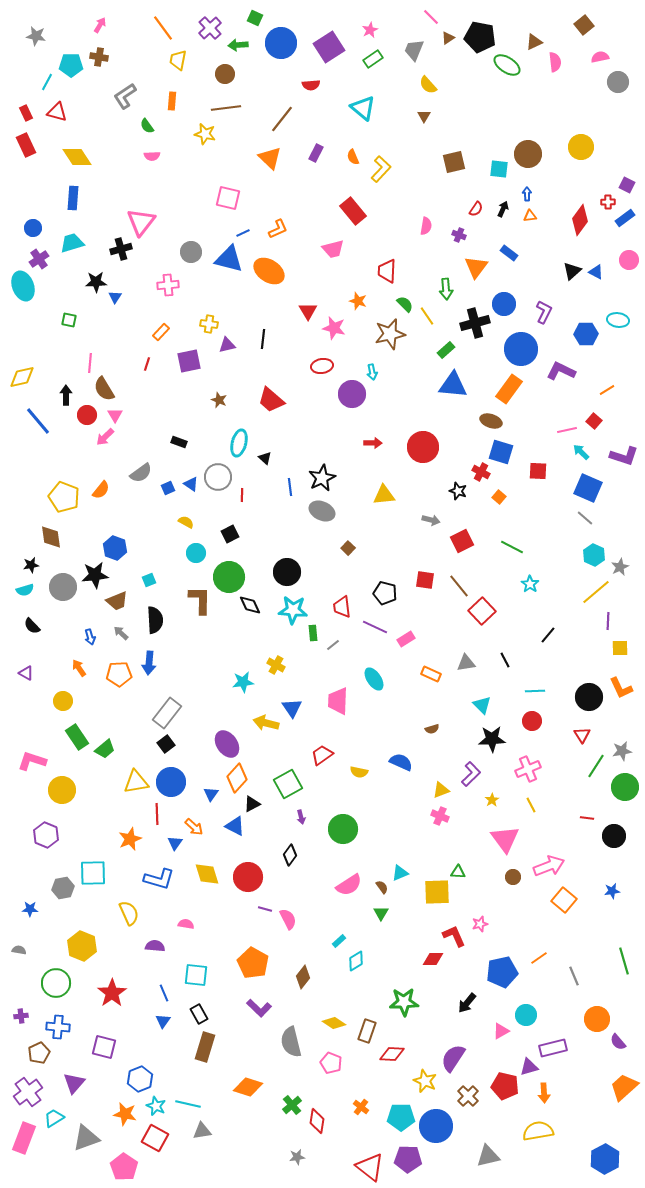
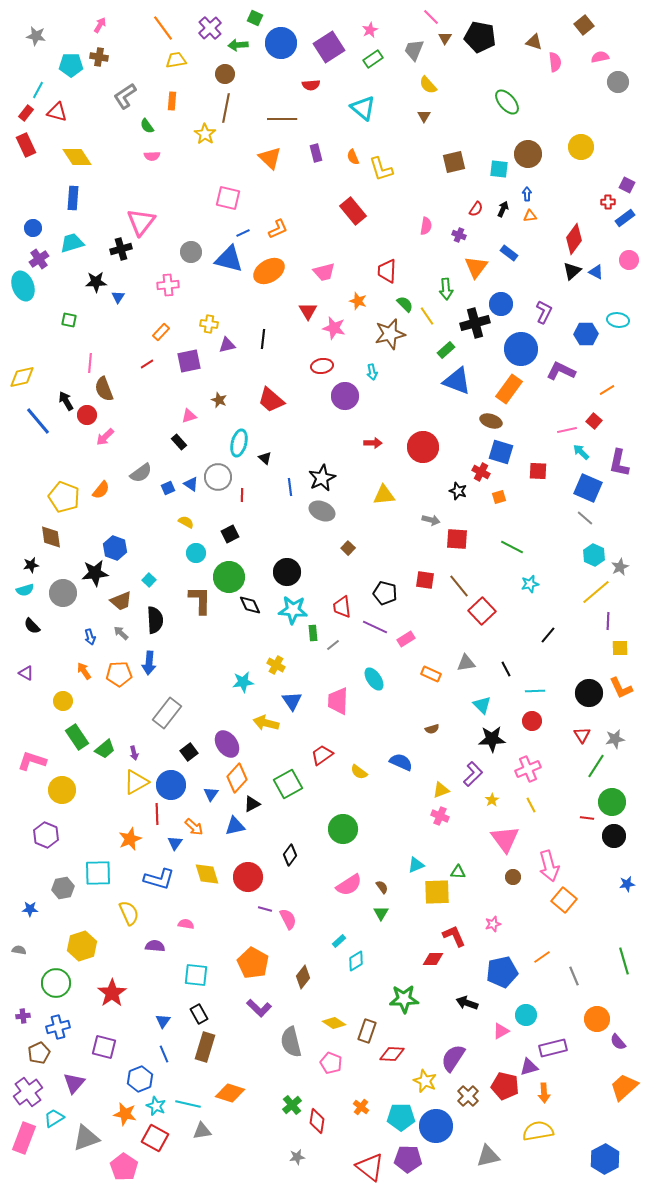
brown triangle at (448, 38): moved 3 px left; rotated 24 degrees counterclockwise
brown triangle at (534, 42): rotated 42 degrees clockwise
yellow trapezoid at (178, 60): moved 2 px left; rotated 70 degrees clockwise
green ellipse at (507, 65): moved 37 px down; rotated 16 degrees clockwise
cyan line at (47, 82): moved 9 px left, 8 px down
brown line at (226, 108): rotated 72 degrees counterclockwise
red rectangle at (26, 113): rotated 63 degrees clockwise
brown line at (282, 119): rotated 52 degrees clockwise
yellow star at (205, 134): rotated 20 degrees clockwise
purple rectangle at (316, 153): rotated 42 degrees counterclockwise
yellow L-shape at (381, 169): rotated 120 degrees clockwise
red diamond at (580, 220): moved 6 px left, 19 px down
pink trapezoid at (333, 249): moved 9 px left, 23 px down
orange ellipse at (269, 271): rotated 64 degrees counterclockwise
blue triangle at (115, 297): moved 3 px right
blue circle at (504, 304): moved 3 px left
red line at (147, 364): rotated 40 degrees clockwise
blue triangle at (453, 385): moved 4 px right, 4 px up; rotated 16 degrees clockwise
brown semicircle at (104, 389): rotated 10 degrees clockwise
purple circle at (352, 394): moved 7 px left, 2 px down
black arrow at (66, 395): moved 6 px down; rotated 30 degrees counterclockwise
pink triangle at (115, 415): moved 74 px right, 1 px down; rotated 42 degrees clockwise
black rectangle at (179, 442): rotated 28 degrees clockwise
purple L-shape at (624, 456): moved 5 px left, 7 px down; rotated 84 degrees clockwise
orange square at (499, 497): rotated 32 degrees clockwise
red square at (462, 541): moved 5 px left, 2 px up; rotated 30 degrees clockwise
black star at (95, 575): moved 2 px up
cyan square at (149, 580): rotated 24 degrees counterclockwise
cyan star at (530, 584): rotated 24 degrees clockwise
gray circle at (63, 587): moved 6 px down
brown trapezoid at (117, 601): moved 4 px right
black line at (505, 660): moved 1 px right, 9 px down
orange arrow at (79, 668): moved 5 px right, 3 px down
black circle at (589, 697): moved 4 px up
blue triangle at (292, 708): moved 7 px up
black square at (166, 744): moved 23 px right, 8 px down
gray star at (622, 751): moved 7 px left, 12 px up
yellow semicircle at (359, 772): rotated 24 degrees clockwise
purple L-shape at (471, 774): moved 2 px right
yellow triangle at (136, 782): rotated 20 degrees counterclockwise
blue circle at (171, 782): moved 3 px down
green circle at (625, 787): moved 13 px left, 15 px down
purple arrow at (301, 817): moved 167 px left, 64 px up
blue triangle at (235, 826): rotated 40 degrees counterclockwise
pink arrow at (549, 866): rotated 96 degrees clockwise
cyan square at (93, 873): moved 5 px right
cyan triangle at (400, 873): moved 16 px right, 8 px up
blue star at (612, 891): moved 15 px right, 7 px up
pink star at (480, 924): moved 13 px right
yellow hexagon at (82, 946): rotated 20 degrees clockwise
orange line at (539, 958): moved 3 px right, 1 px up
blue line at (164, 993): moved 61 px down
green star at (404, 1002): moved 3 px up
black arrow at (467, 1003): rotated 70 degrees clockwise
purple cross at (21, 1016): moved 2 px right
blue cross at (58, 1027): rotated 20 degrees counterclockwise
orange diamond at (248, 1087): moved 18 px left, 6 px down
